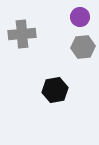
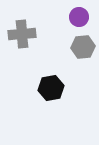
purple circle: moved 1 px left
black hexagon: moved 4 px left, 2 px up
